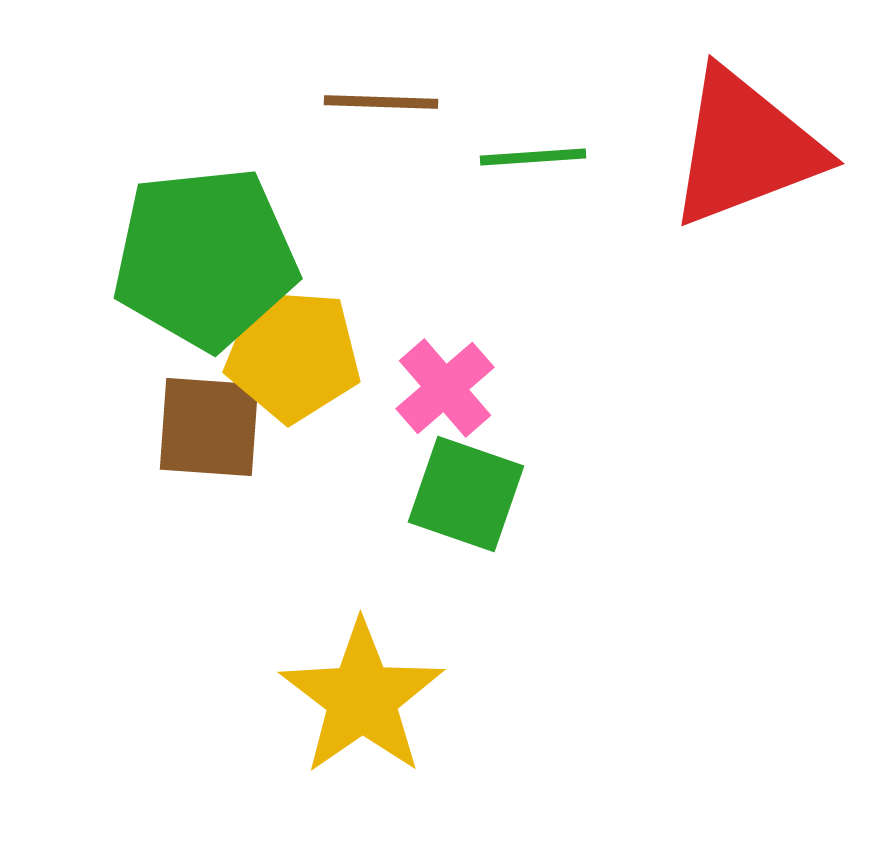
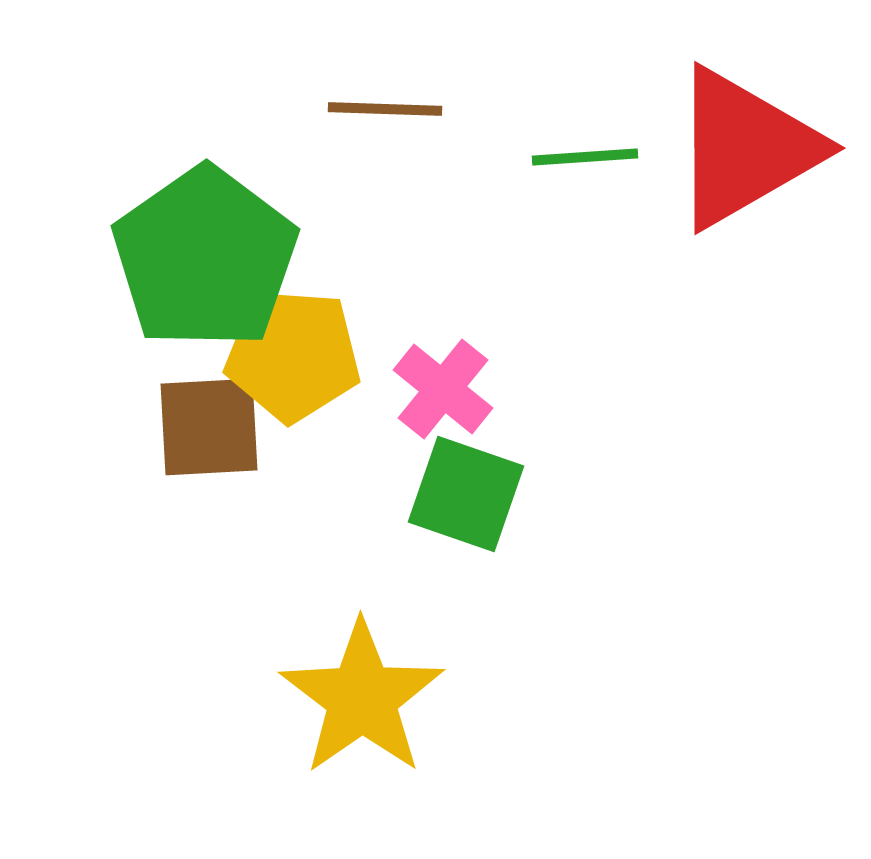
brown line: moved 4 px right, 7 px down
red triangle: rotated 9 degrees counterclockwise
green line: moved 52 px right
green pentagon: rotated 29 degrees counterclockwise
pink cross: moved 2 px left, 1 px down; rotated 10 degrees counterclockwise
brown square: rotated 7 degrees counterclockwise
